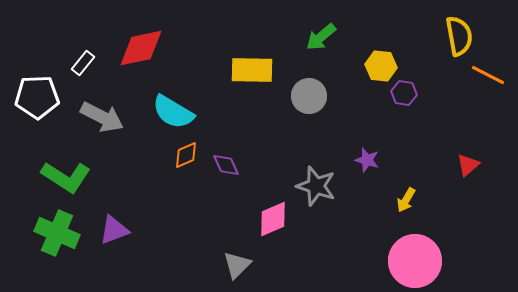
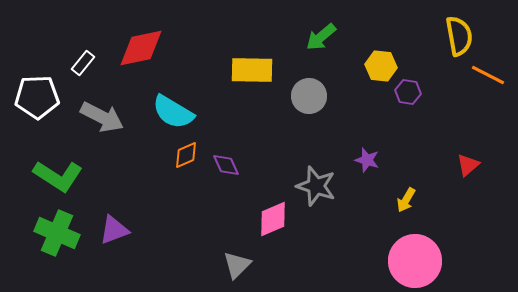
purple hexagon: moved 4 px right, 1 px up
green L-shape: moved 8 px left, 1 px up
